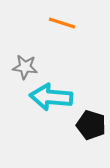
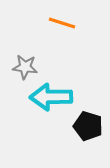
cyan arrow: rotated 6 degrees counterclockwise
black pentagon: moved 3 px left, 1 px down
